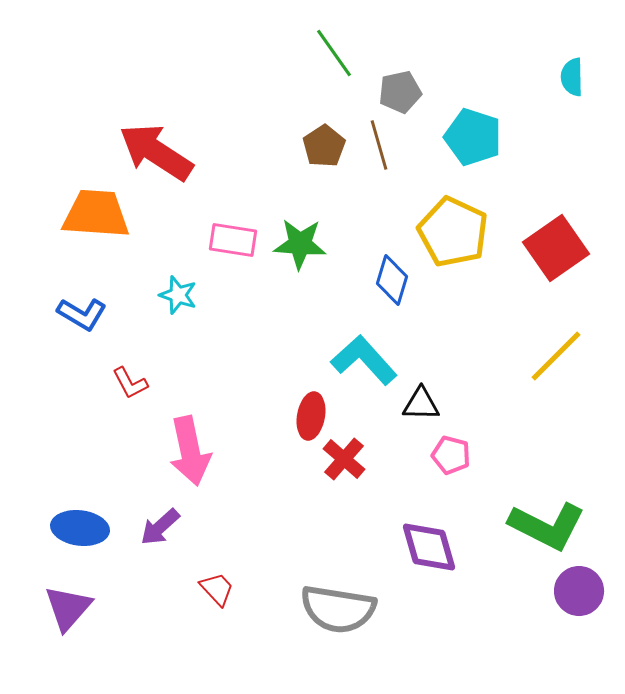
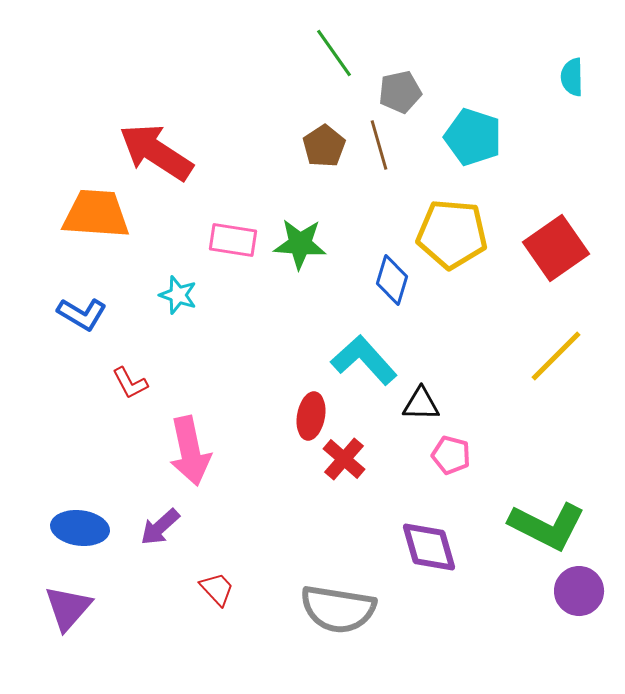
yellow pentagon: moved 1 px left, 2 px down; rotated 20 degrees counterclockwise
